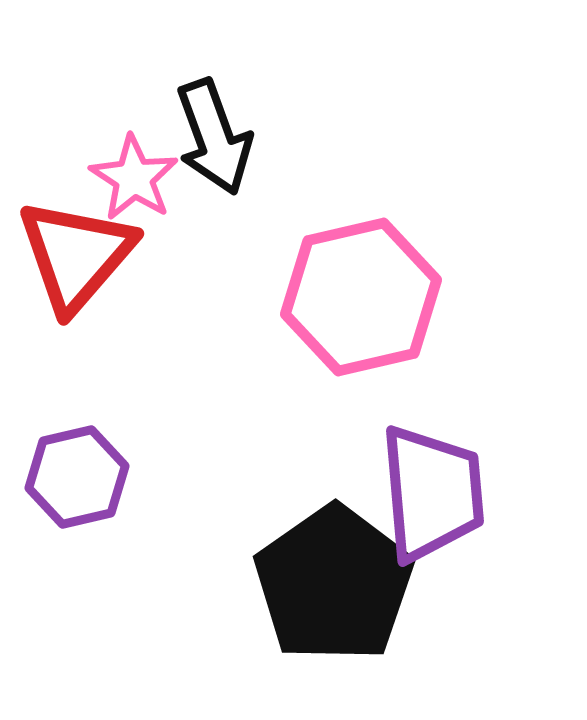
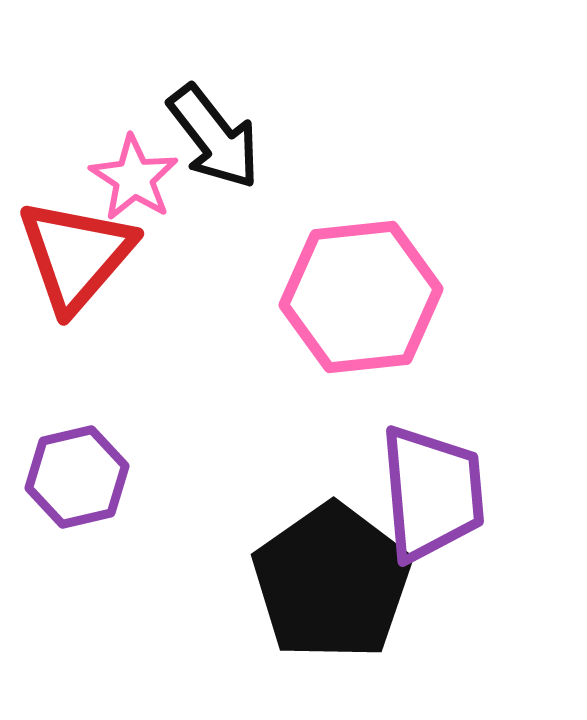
black arrow: rotated 18 degrees counterclockwise
pink hexagon: rotated 7 degrees clockwise
black pentagon: moved 2 px left, 2 px up
